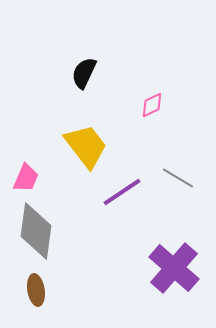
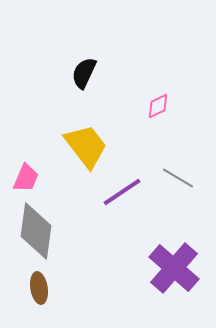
pink diamond: moved 6 px right, 1 px down
brown ellipse: moved 3 px right, 2 px up
